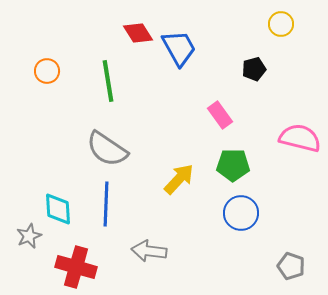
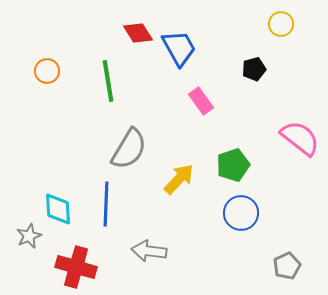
pink rectangle: moved 19 px left, 14 px up
pink semicircle: rotated 24 degrees clockwise
gray semicircle: moved 22 px right; rotated 93 degrees counterclockwise
green pentagon: rotated 20 degrees counterclockwise
gray pentagon: moved 4 px left; rotated 28 degrees clockwise
